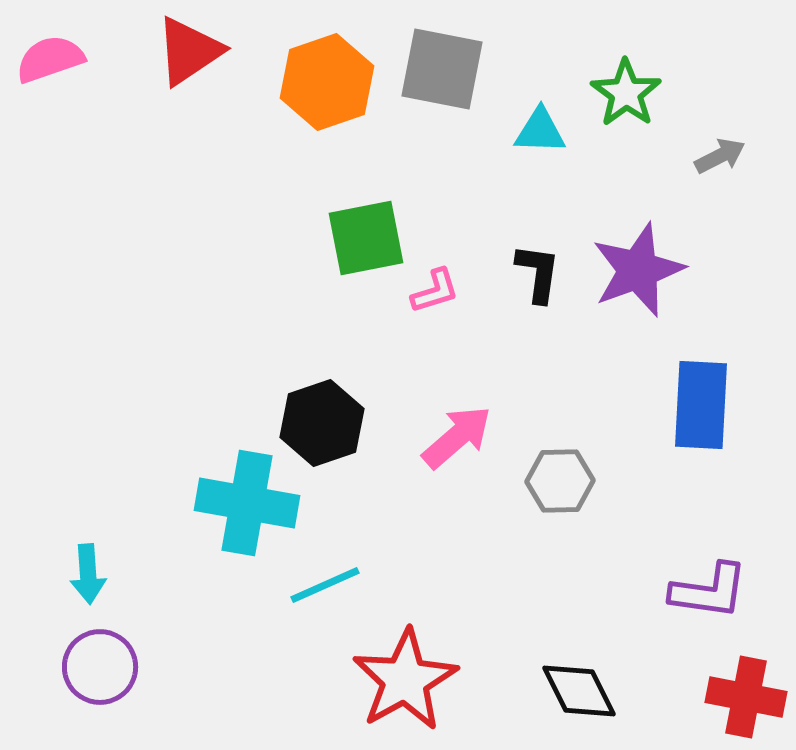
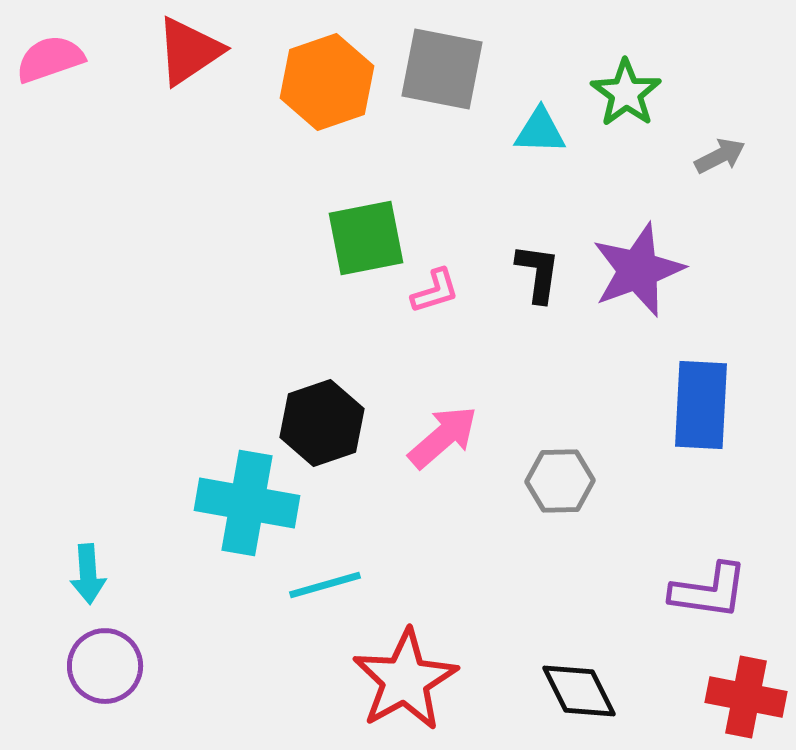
pink arrow: moved 14 px left
cyan line: rotated 8 degrees clockwise
purple circle: moved 5 px right, 1 px up
